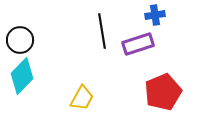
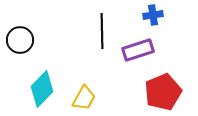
blue cross: moved 2 px left
black line: rotated 8 degrees clockwise
purple rectangle: moved 6 px down
cyan diamond: moved 20 px right, 13 px down
yellow trapezoid: moved 2 px right
